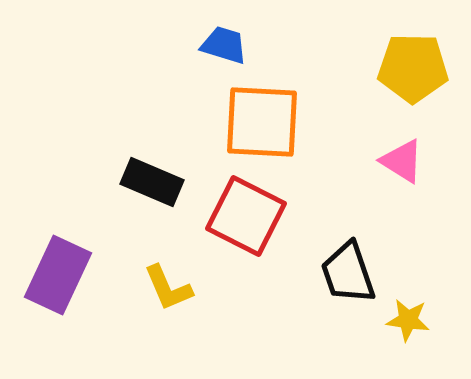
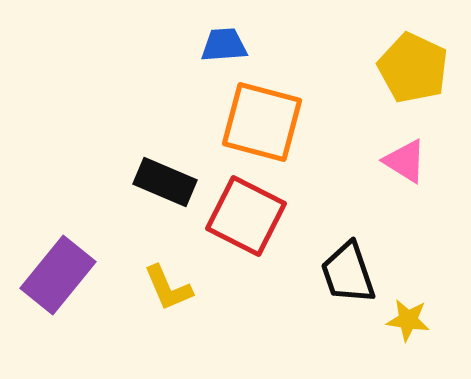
blue trapezoid: rotated 21 degrees counterclockwise
yellow pentagon: rotated 24 degrees clockwise
orange square: rotated 12 degrees clockwise
pink triangle: moved 3 px right
black rectangle: moved 13 px right
purple rectangle: rotated 14 degrees clockwise
